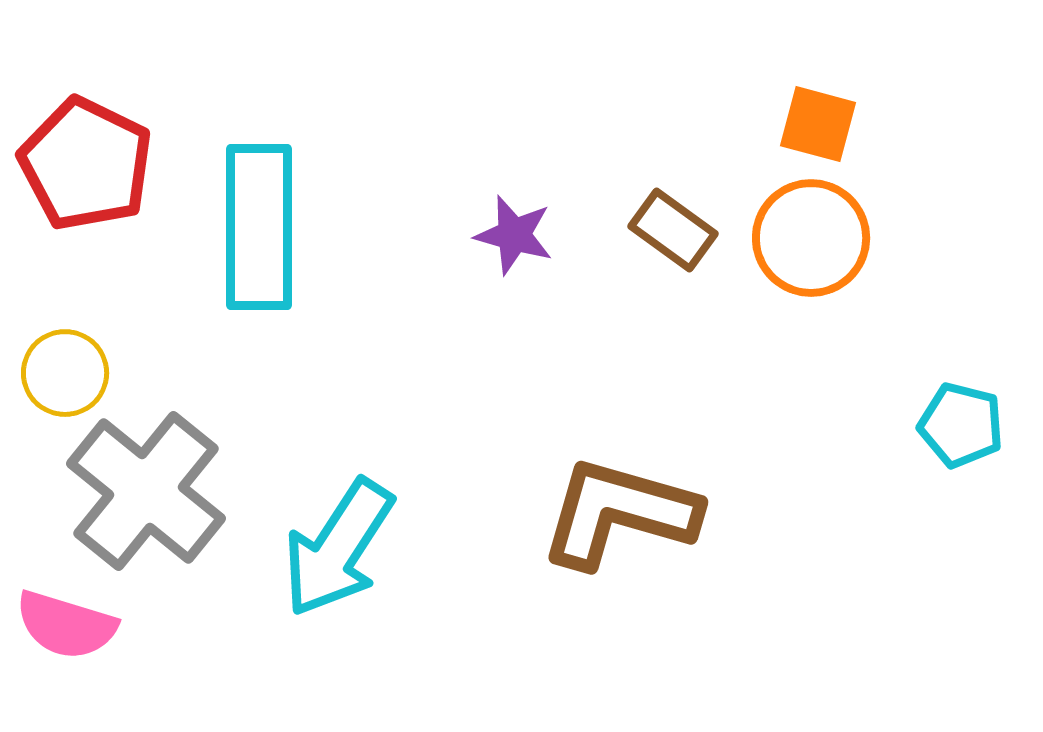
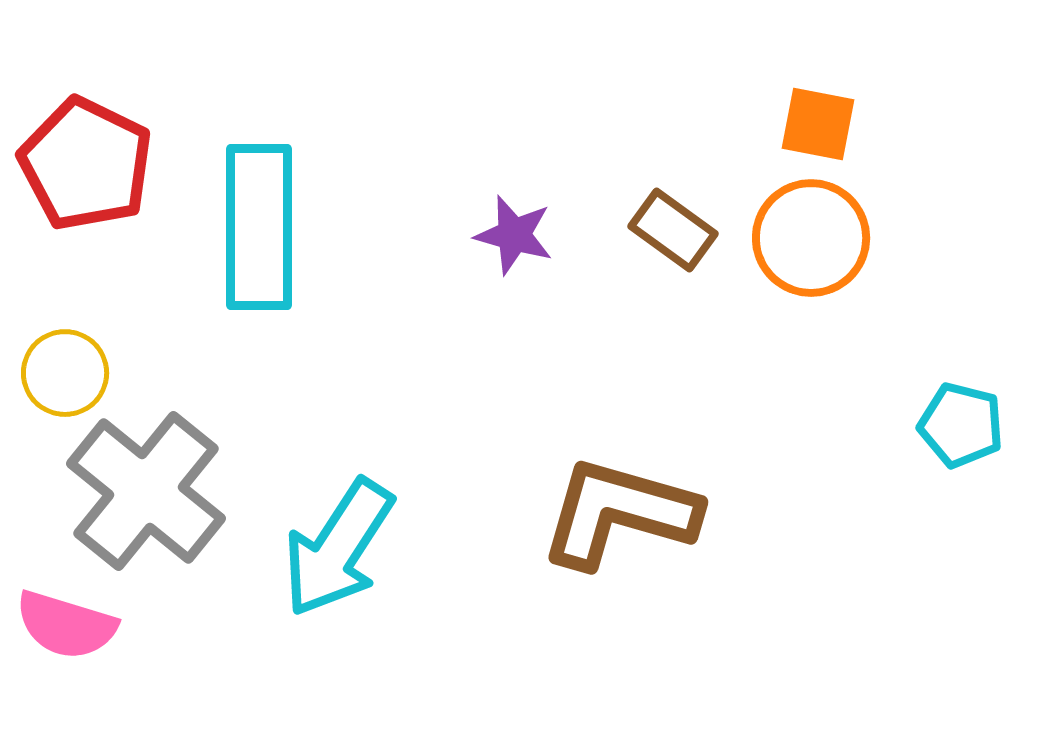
orange square: rotated 4 degrees counterclockwise
